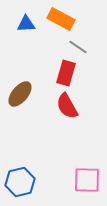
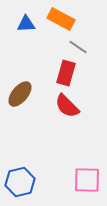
red semicircle: rotated 16 degrees counterclockwise
